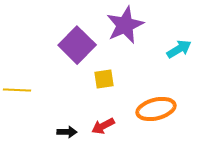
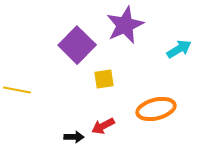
yellow line: rotated 8 degrees clockwise
black arrow: moved 7 px right, 5 px down
